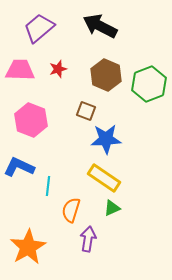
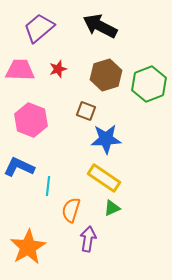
brown hexagon: rotated 20 degrees clockwise
